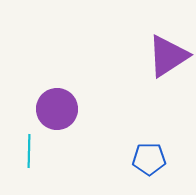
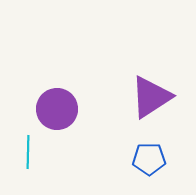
purple triangle: moved 17 px left, 41 px down
cyan line: moved 1 px left, 1 px down
